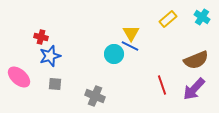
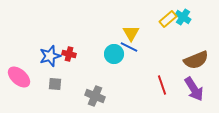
cyan cross: moved 19 px left
red cross: moved 28 px right, 17 px down
blue line: moved 1 px left, 1 px down
purple arrow: rotated 75 degrees counterclockwise
